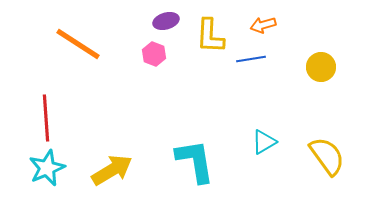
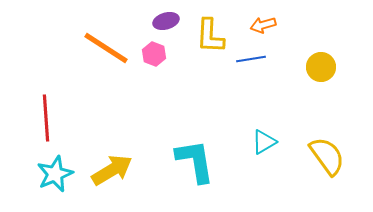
orange line: moved 28 px right, 4 px down
cyan star: moved 8 px right, 6 px down
